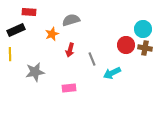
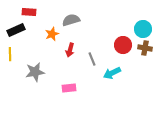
red circle: moved 3 px left
